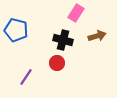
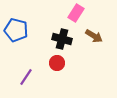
brown arrow: moved 3 px left; rotated 48 degrees clockwise
black cross: moved 1 px left, 1 px up
